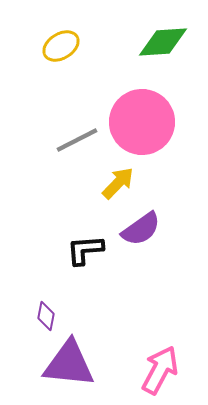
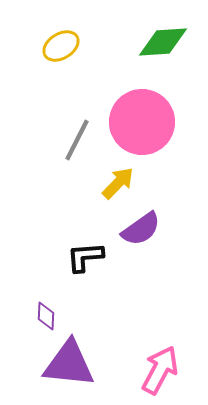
gray line: rotated 36 degrees counterclockwise
black L-shape: moved 7 px down
purple diamond: rotated 8 degrees counterclockwise
